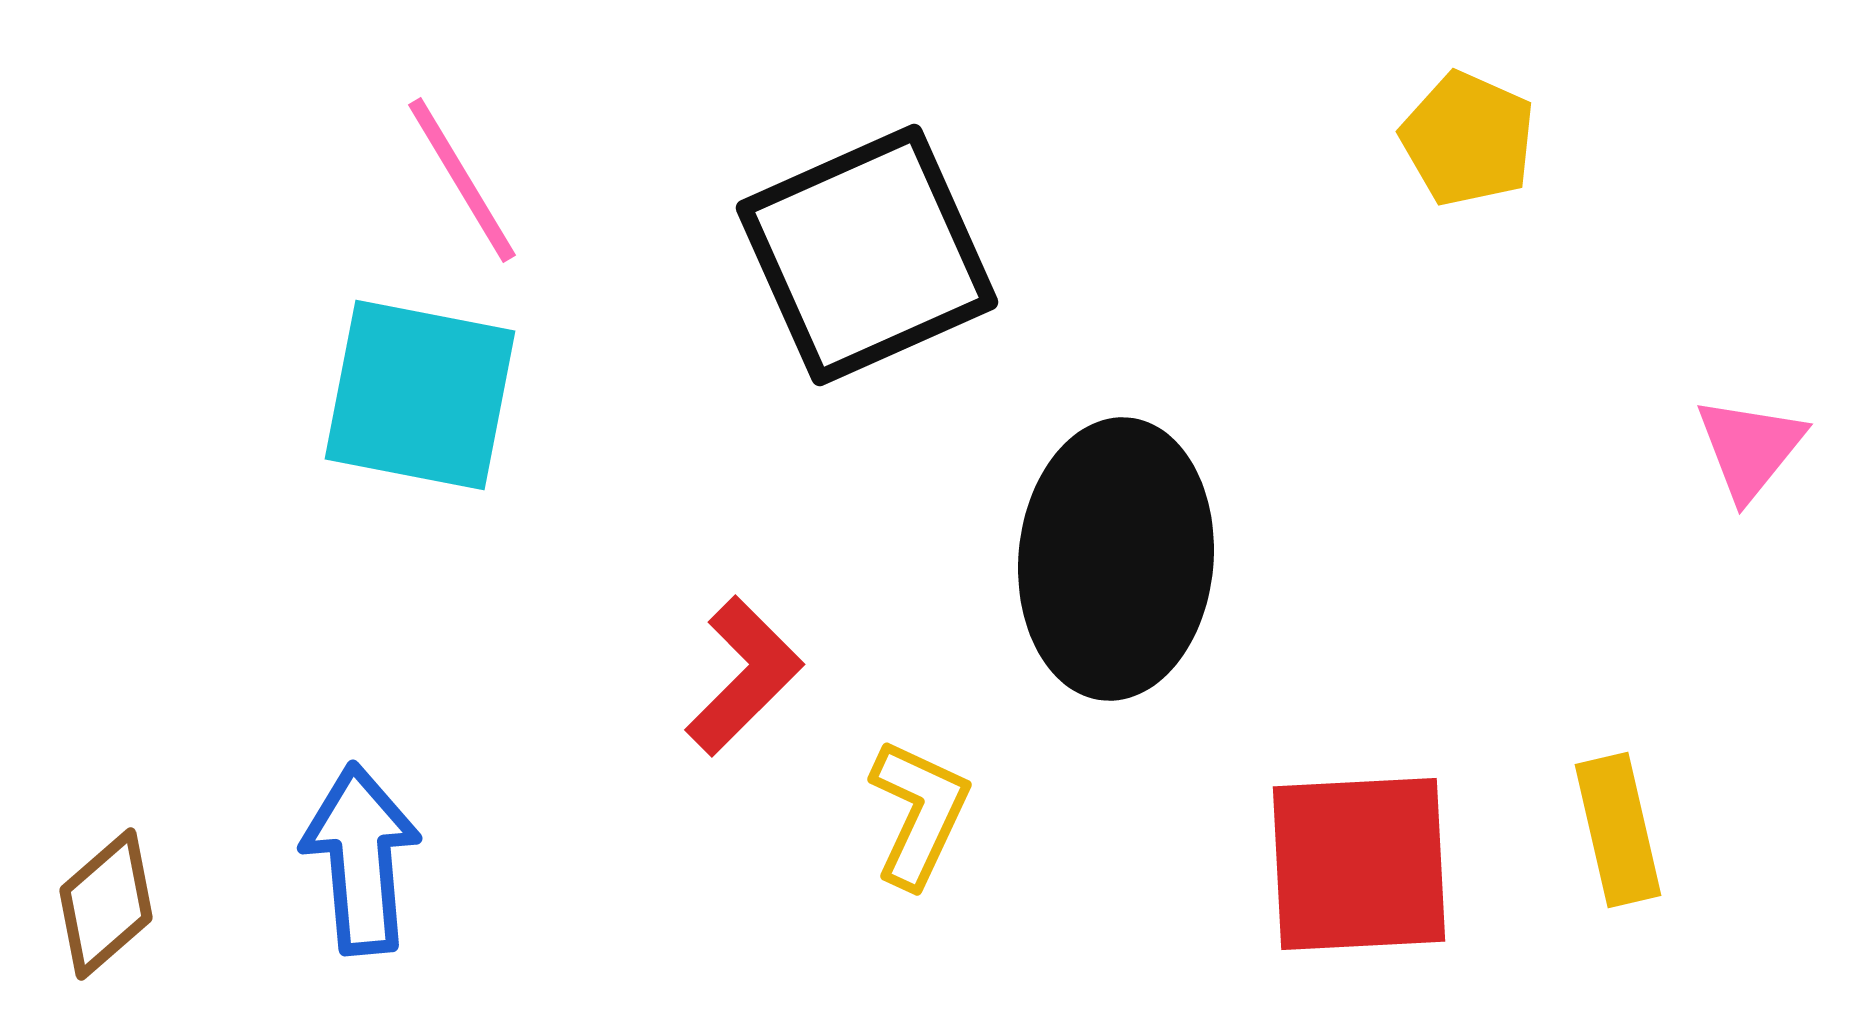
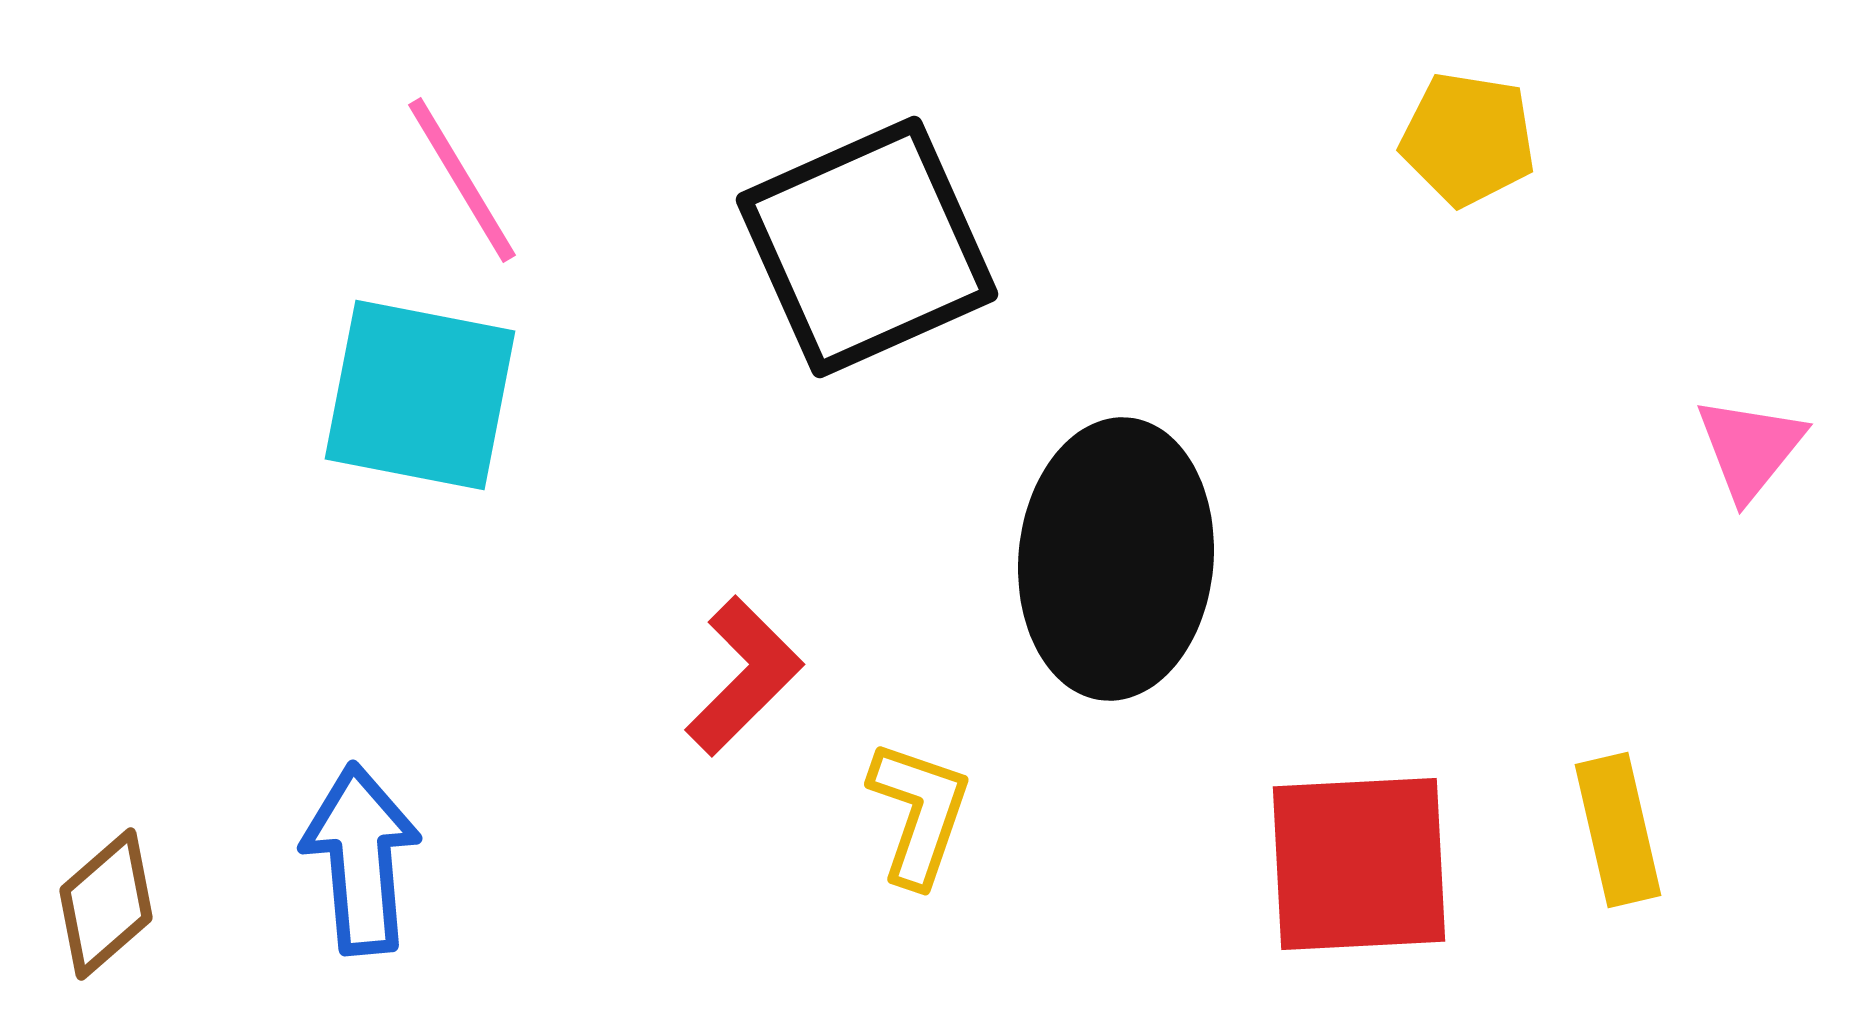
yellow pentagon: rotated 15 degrees counterclockwise
black square: moved 8 px up
yellow L-shape: rotated 6 degrees counterclockwise
